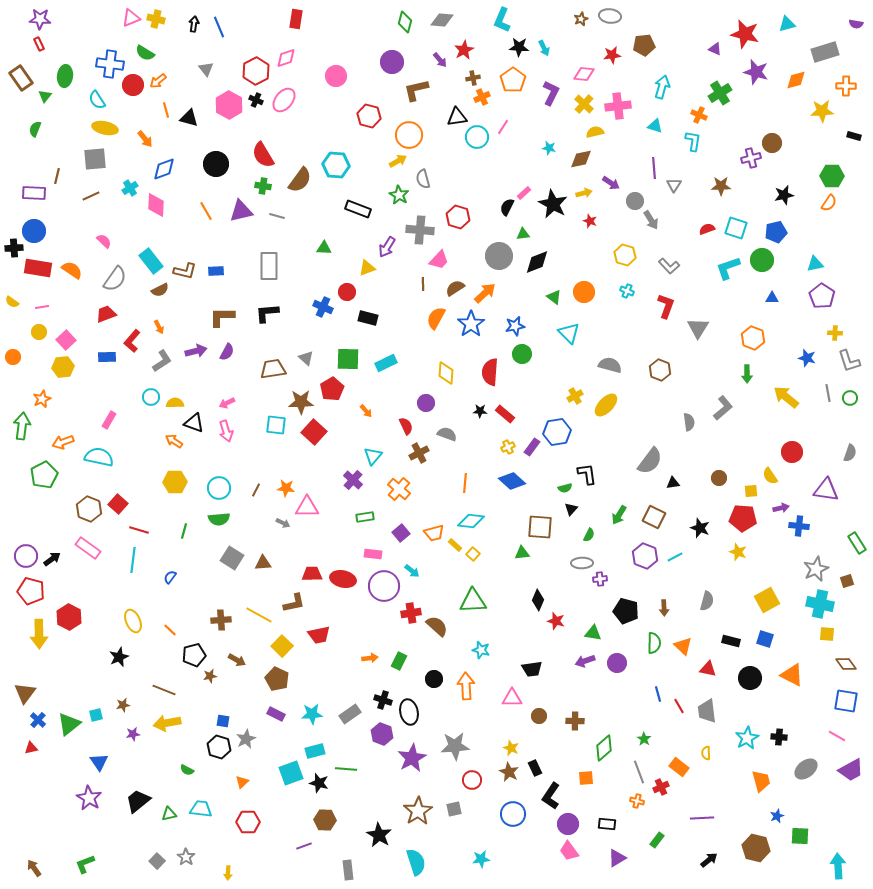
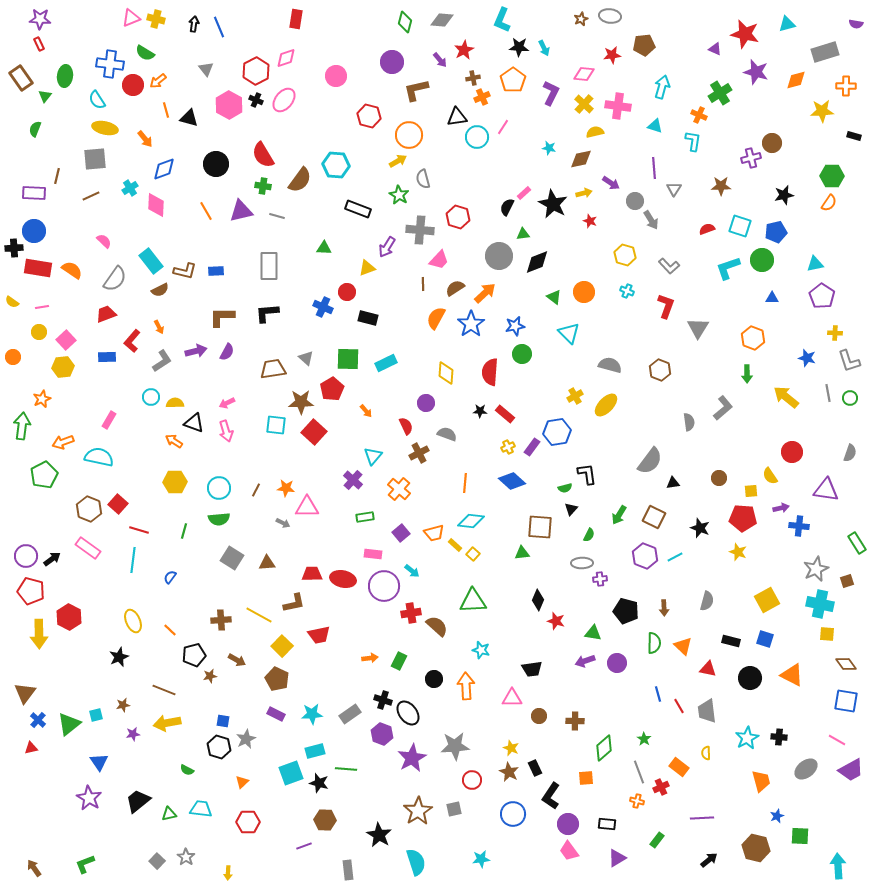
pink cross at (618, 106): rotated 15 degrees clockwise
gray triangle at (674, 185): moved 4 px down
cyan square at (736, 228): moved 4 px right, 2 px up
brown triangle at (263, 563): moved 4 px right
black ellipse at (409, 712): moved 1 px left, 1 px down; rotated 25 degrees counterclockwise
pink line at (837, 736): moved 4 px down
